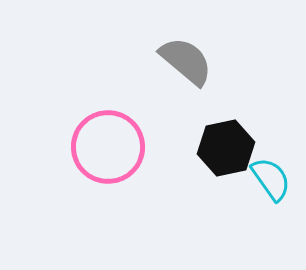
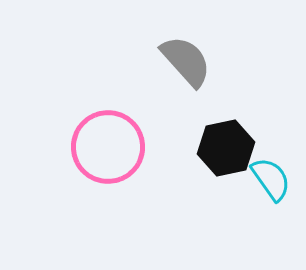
gray semicircle: rotated 8 degrees clockwise
